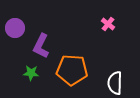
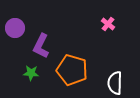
orange pentagon: rotated 12 degrees clockwise
